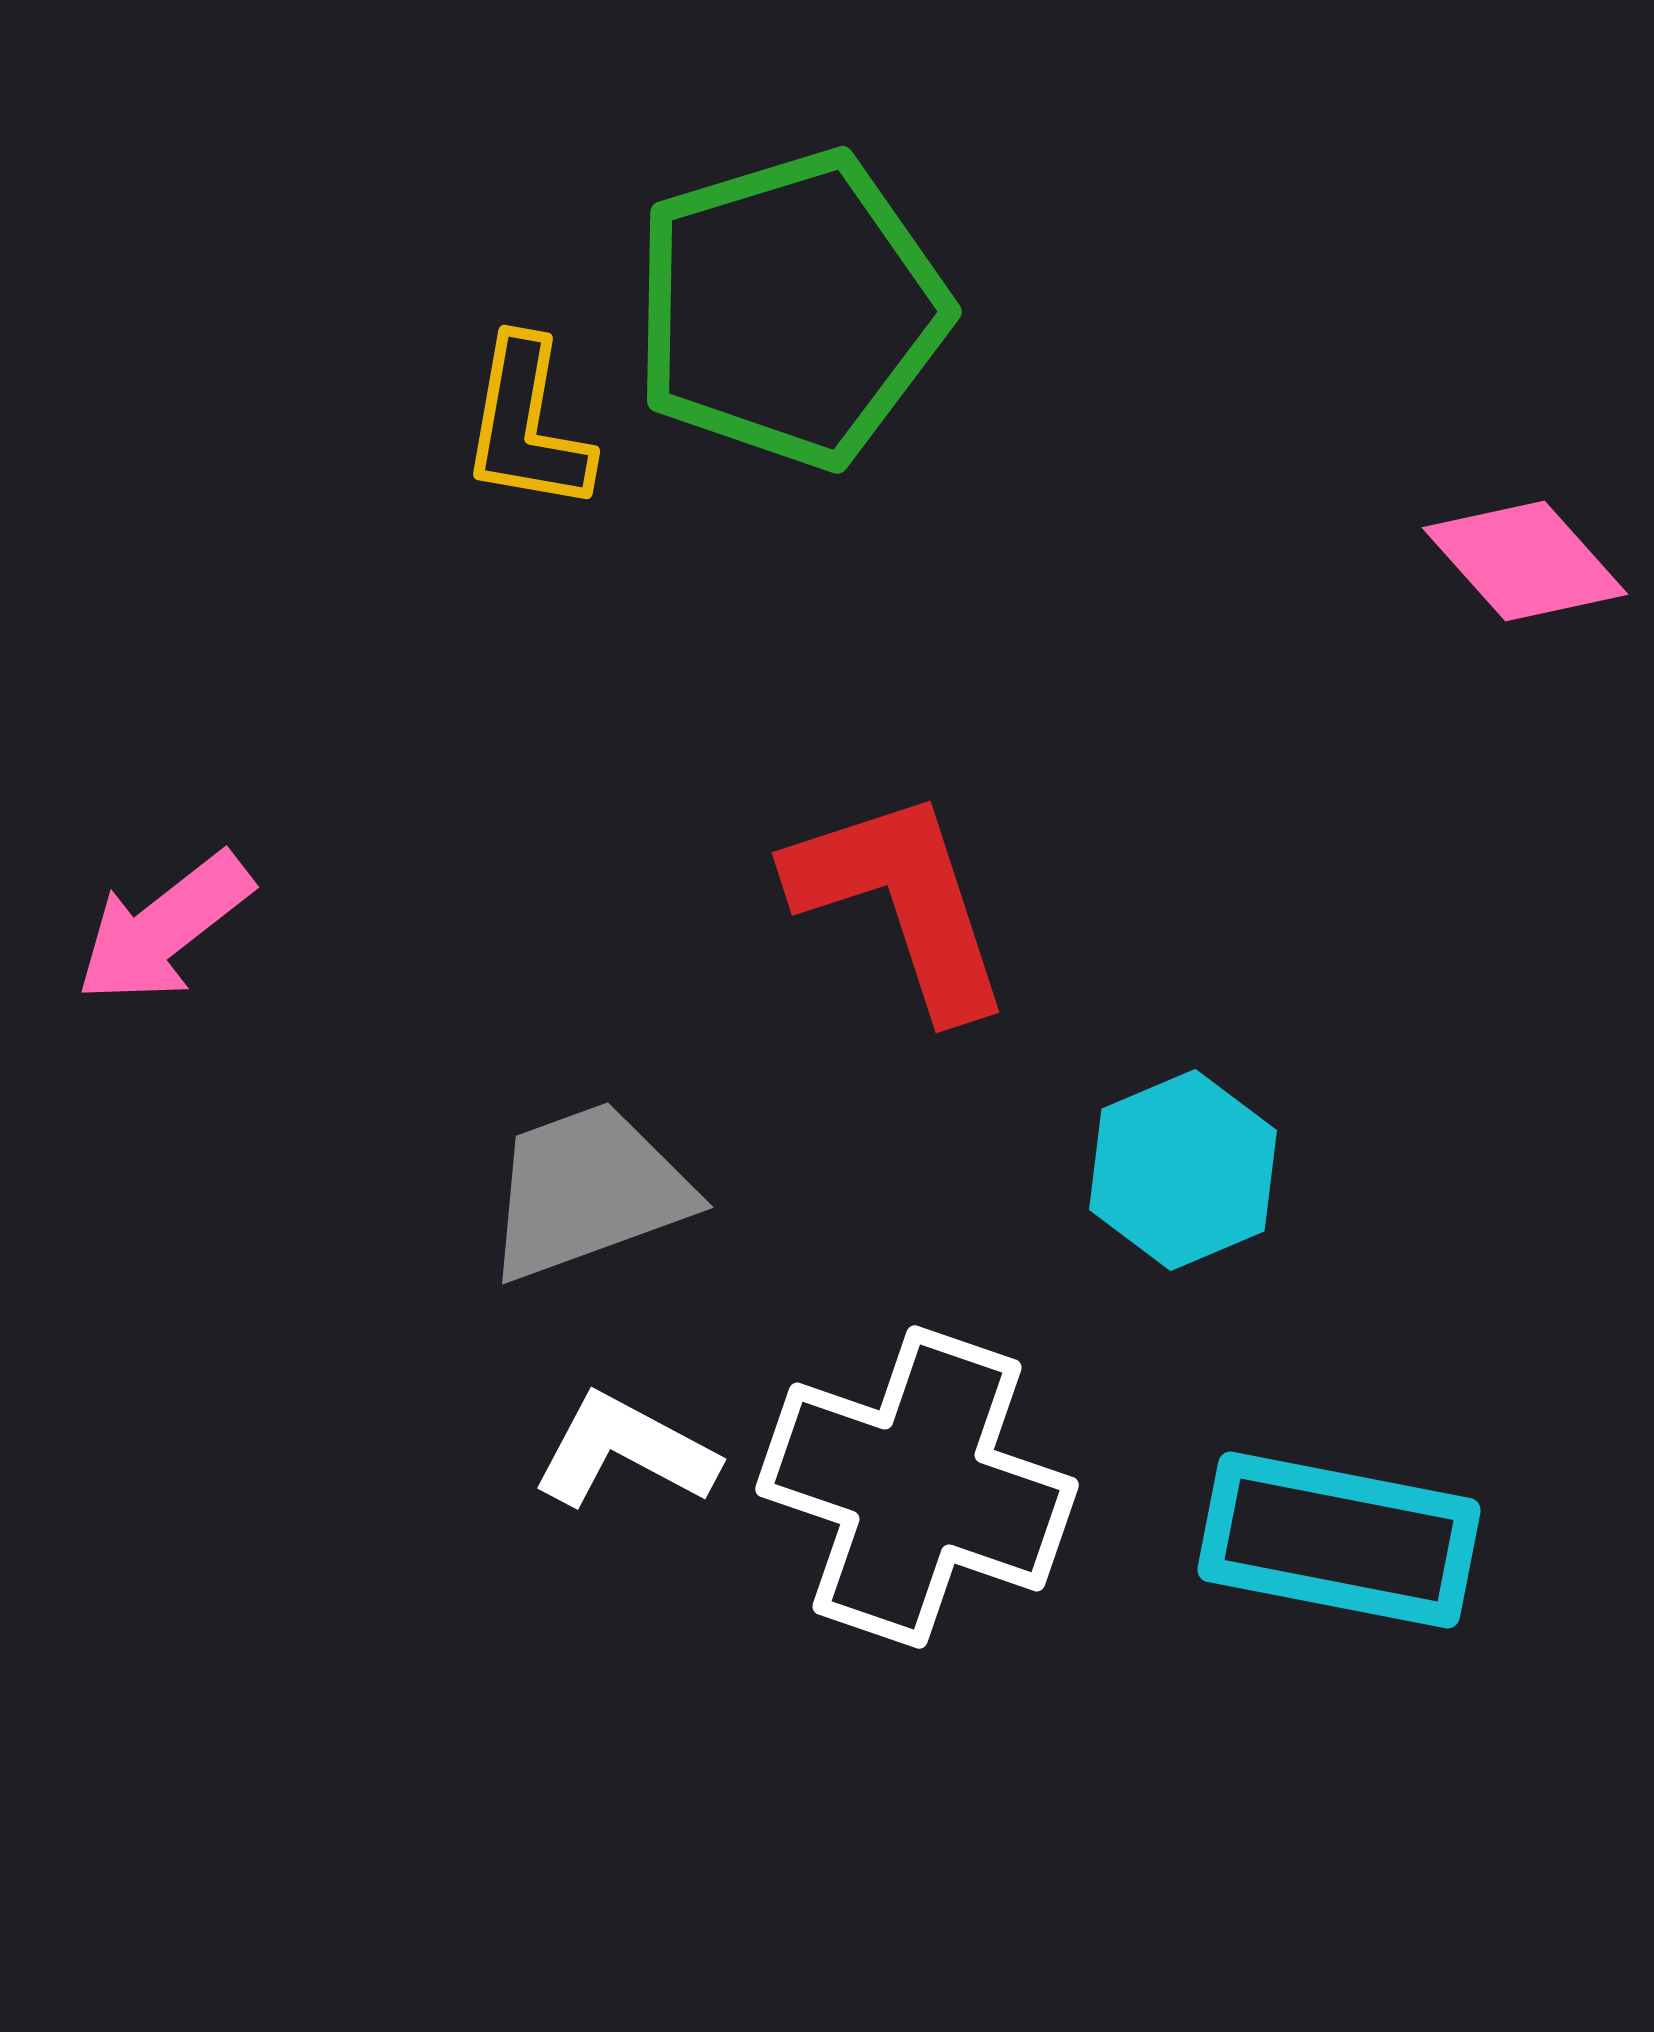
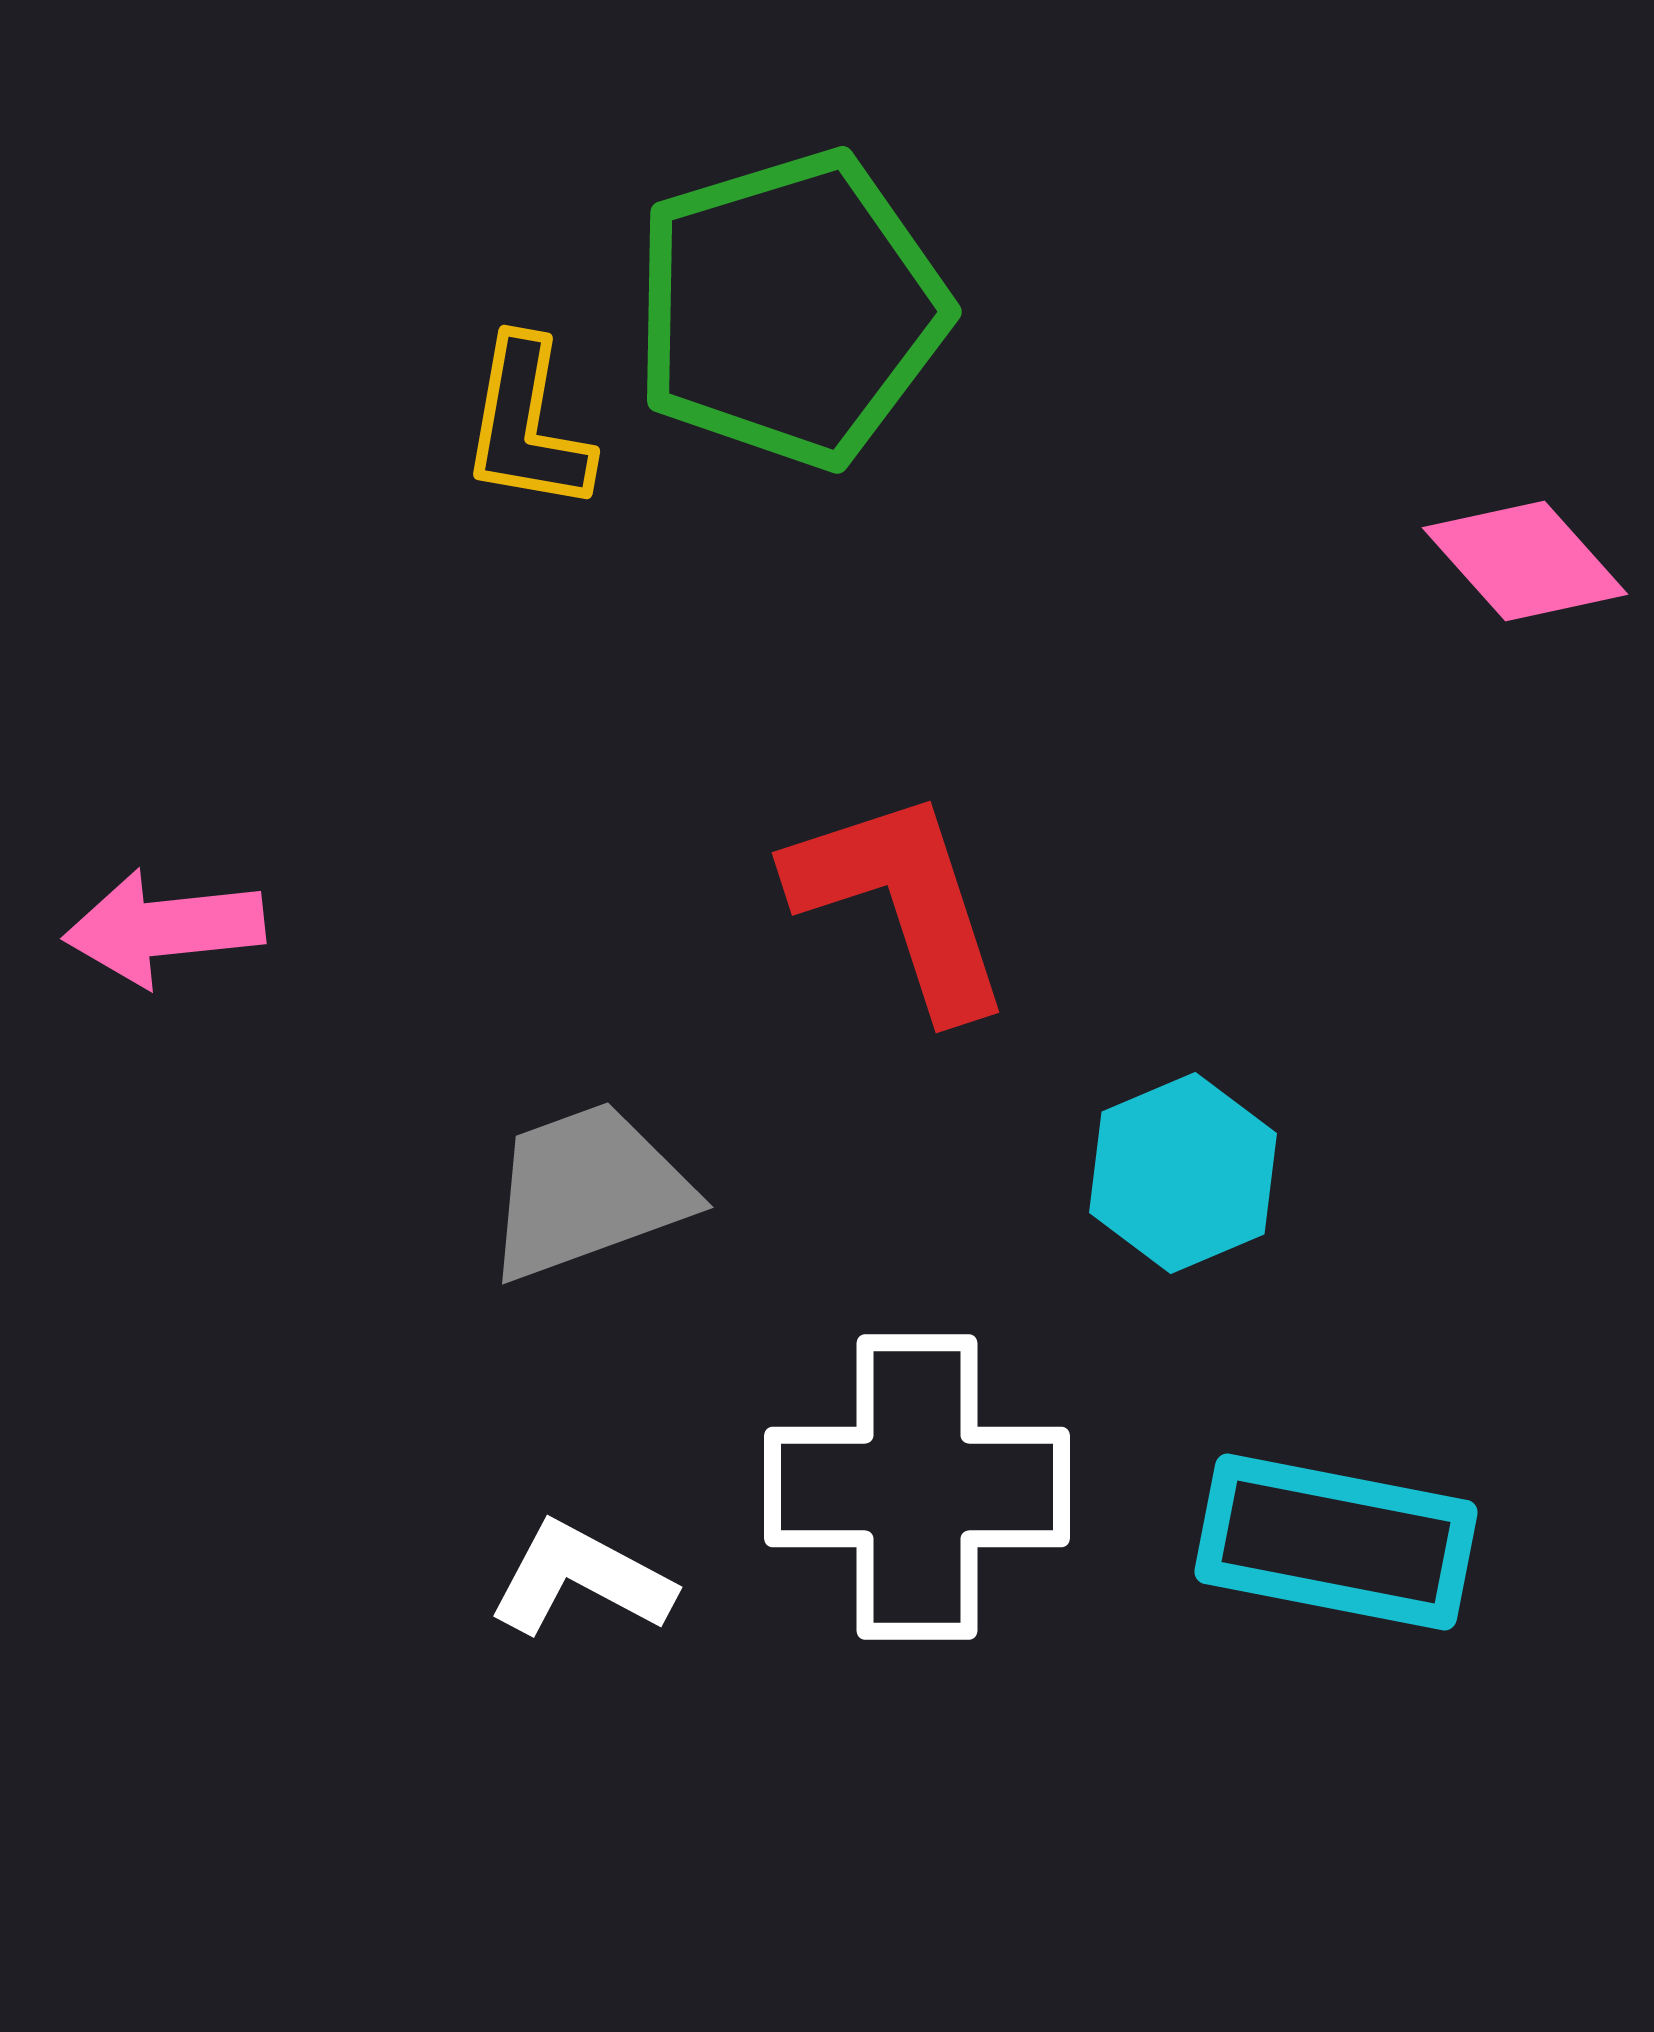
pink arrow: rotated 32 degrees clockwise
cyan hexagon: moved 3 px down
white L-shape: moved 44 px left, 128 px down
white cross: rotated 19 degrees counterclockwise
cyan rectangle: moved 3 px left, 2 px down
